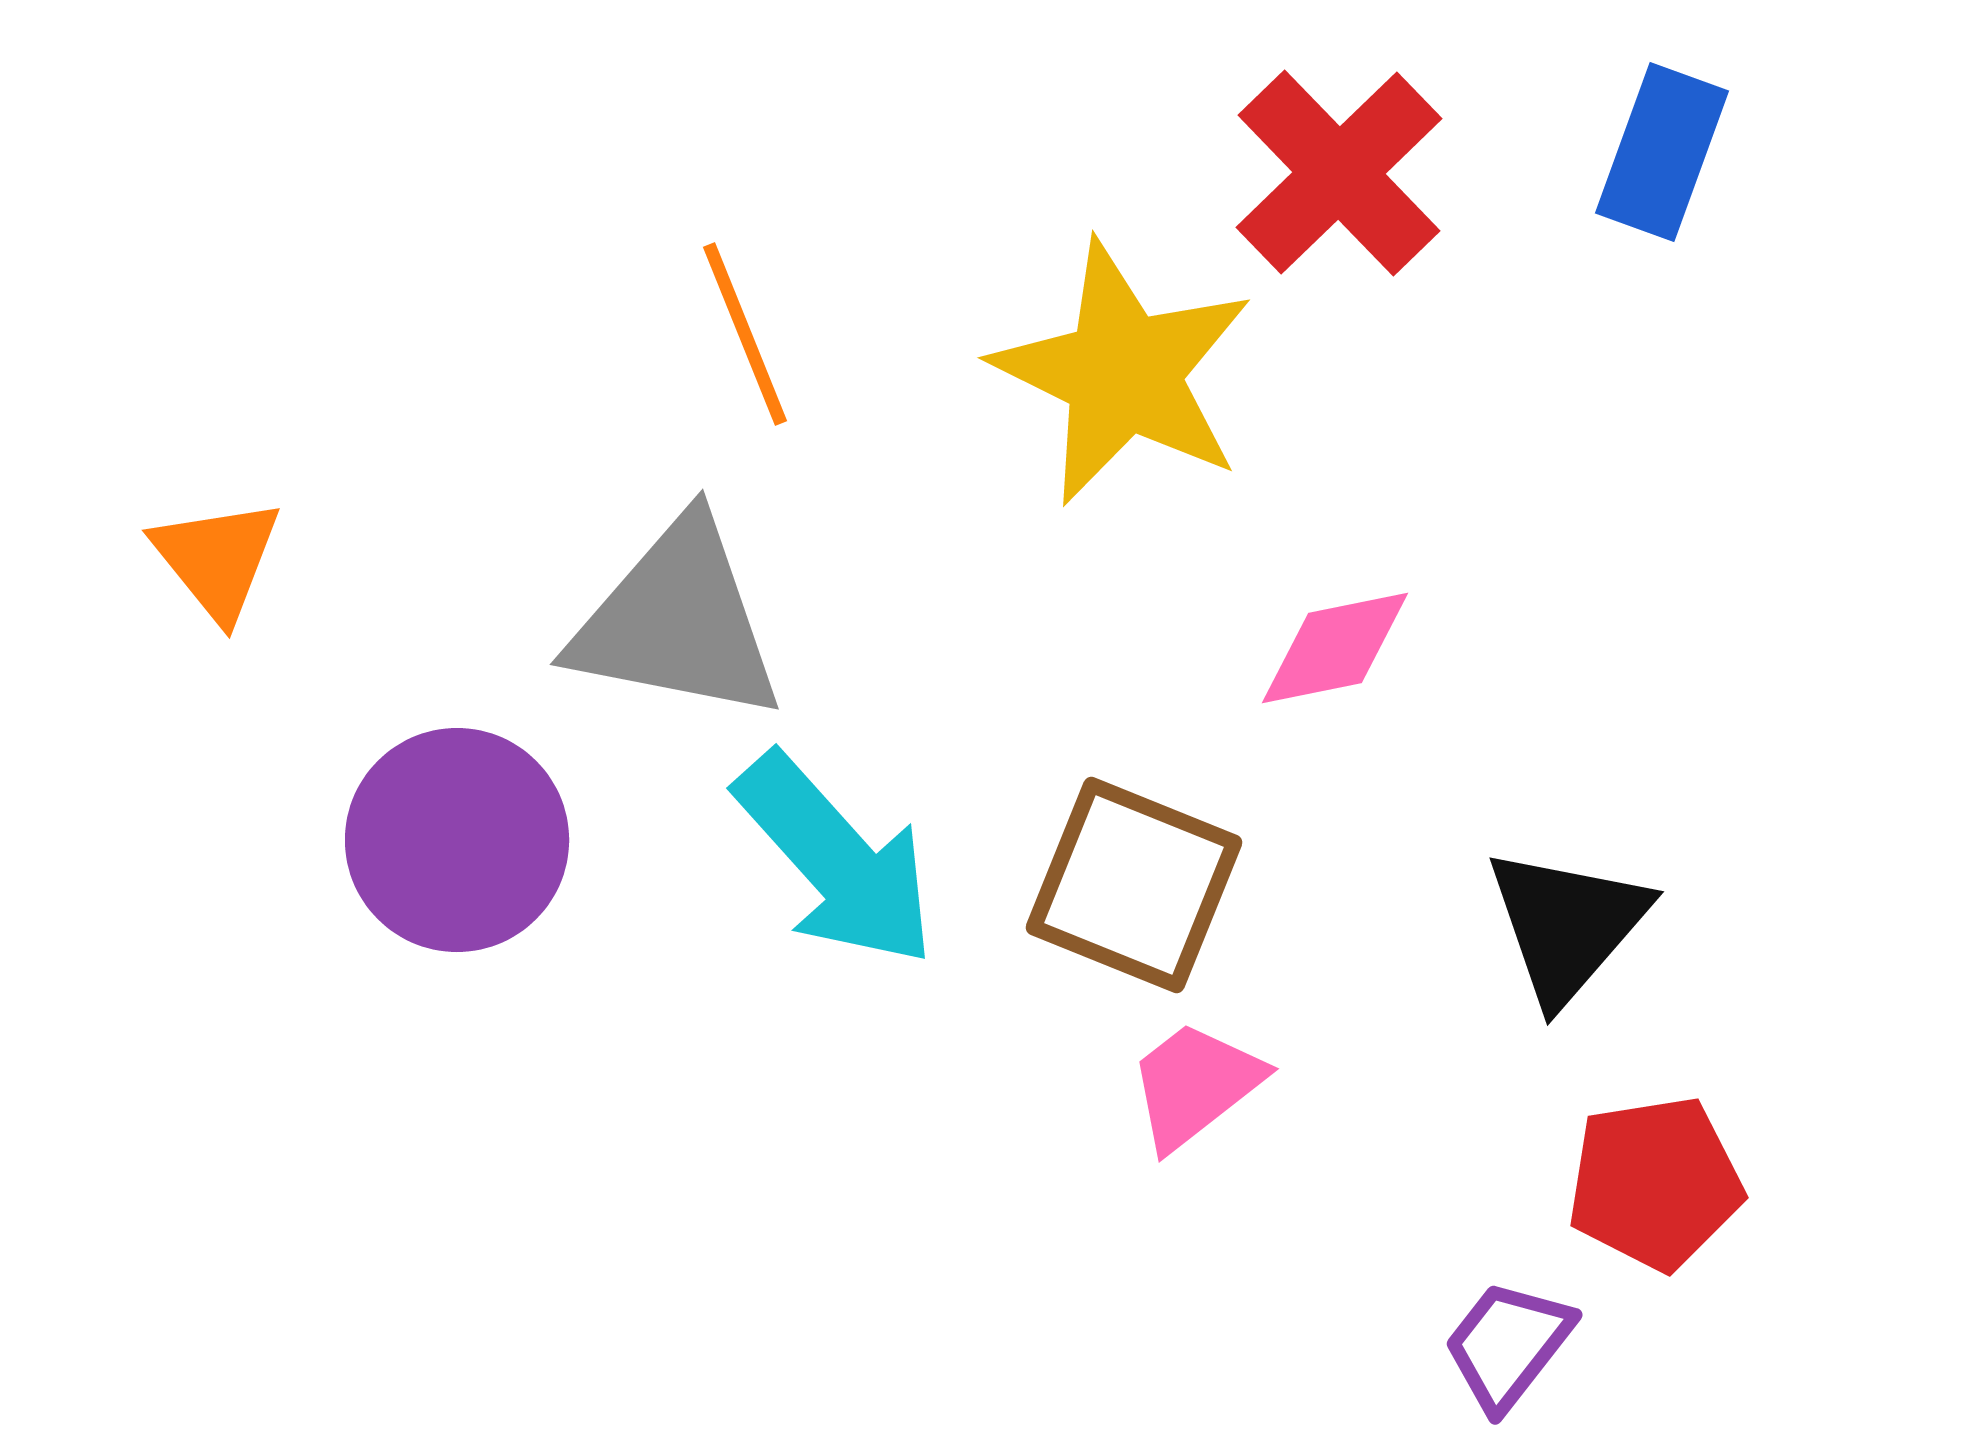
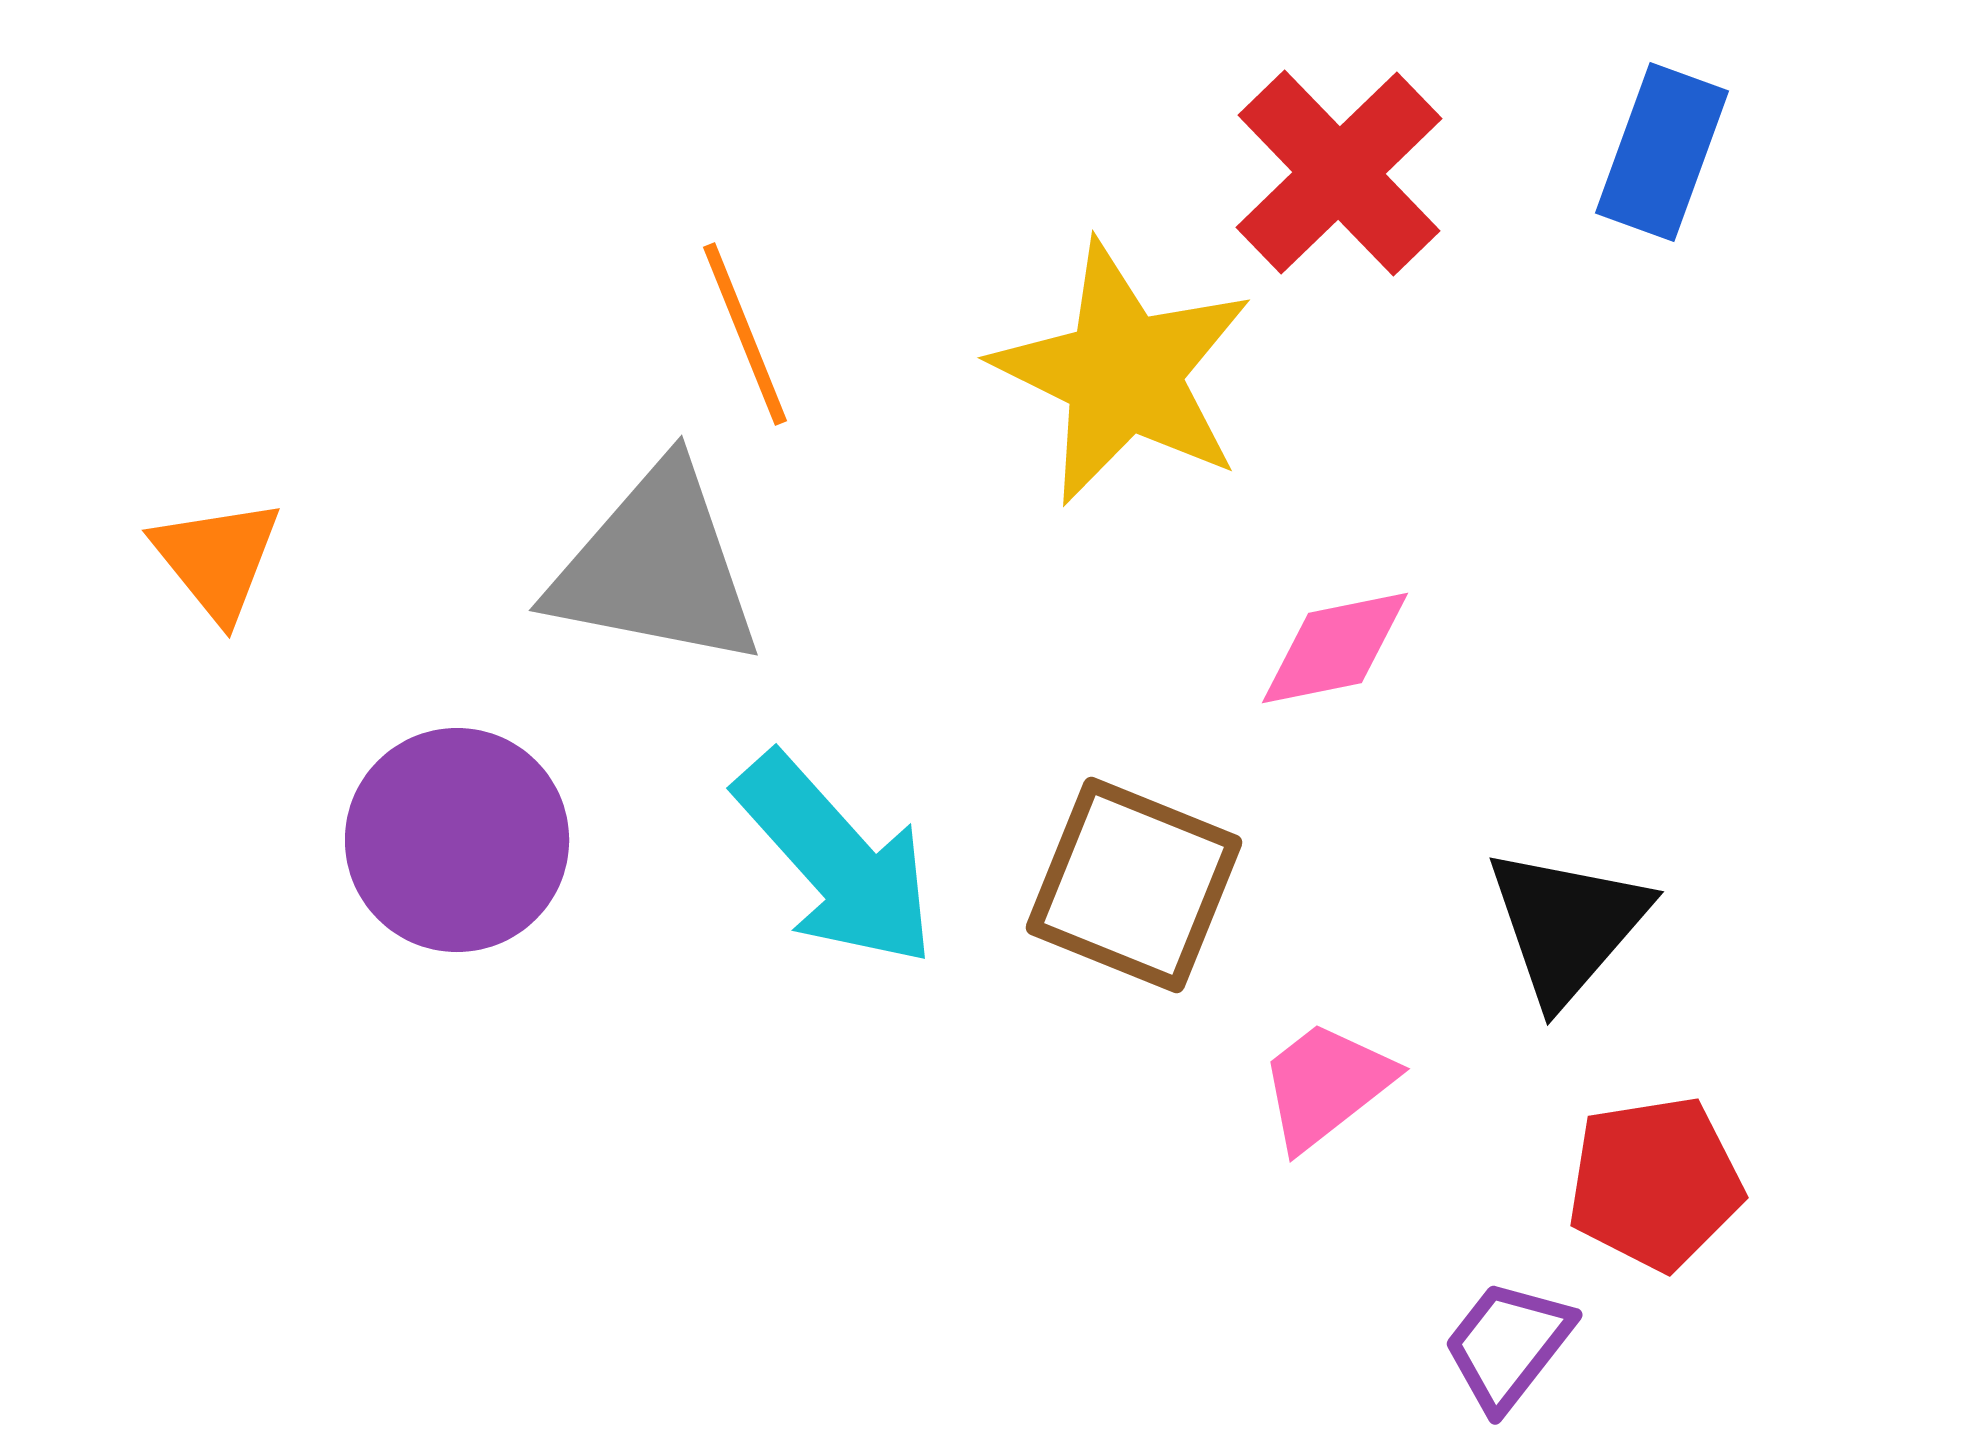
gray triangle: moved 21 px left, 54 px up
pink trapezoid: moved 131 px right
